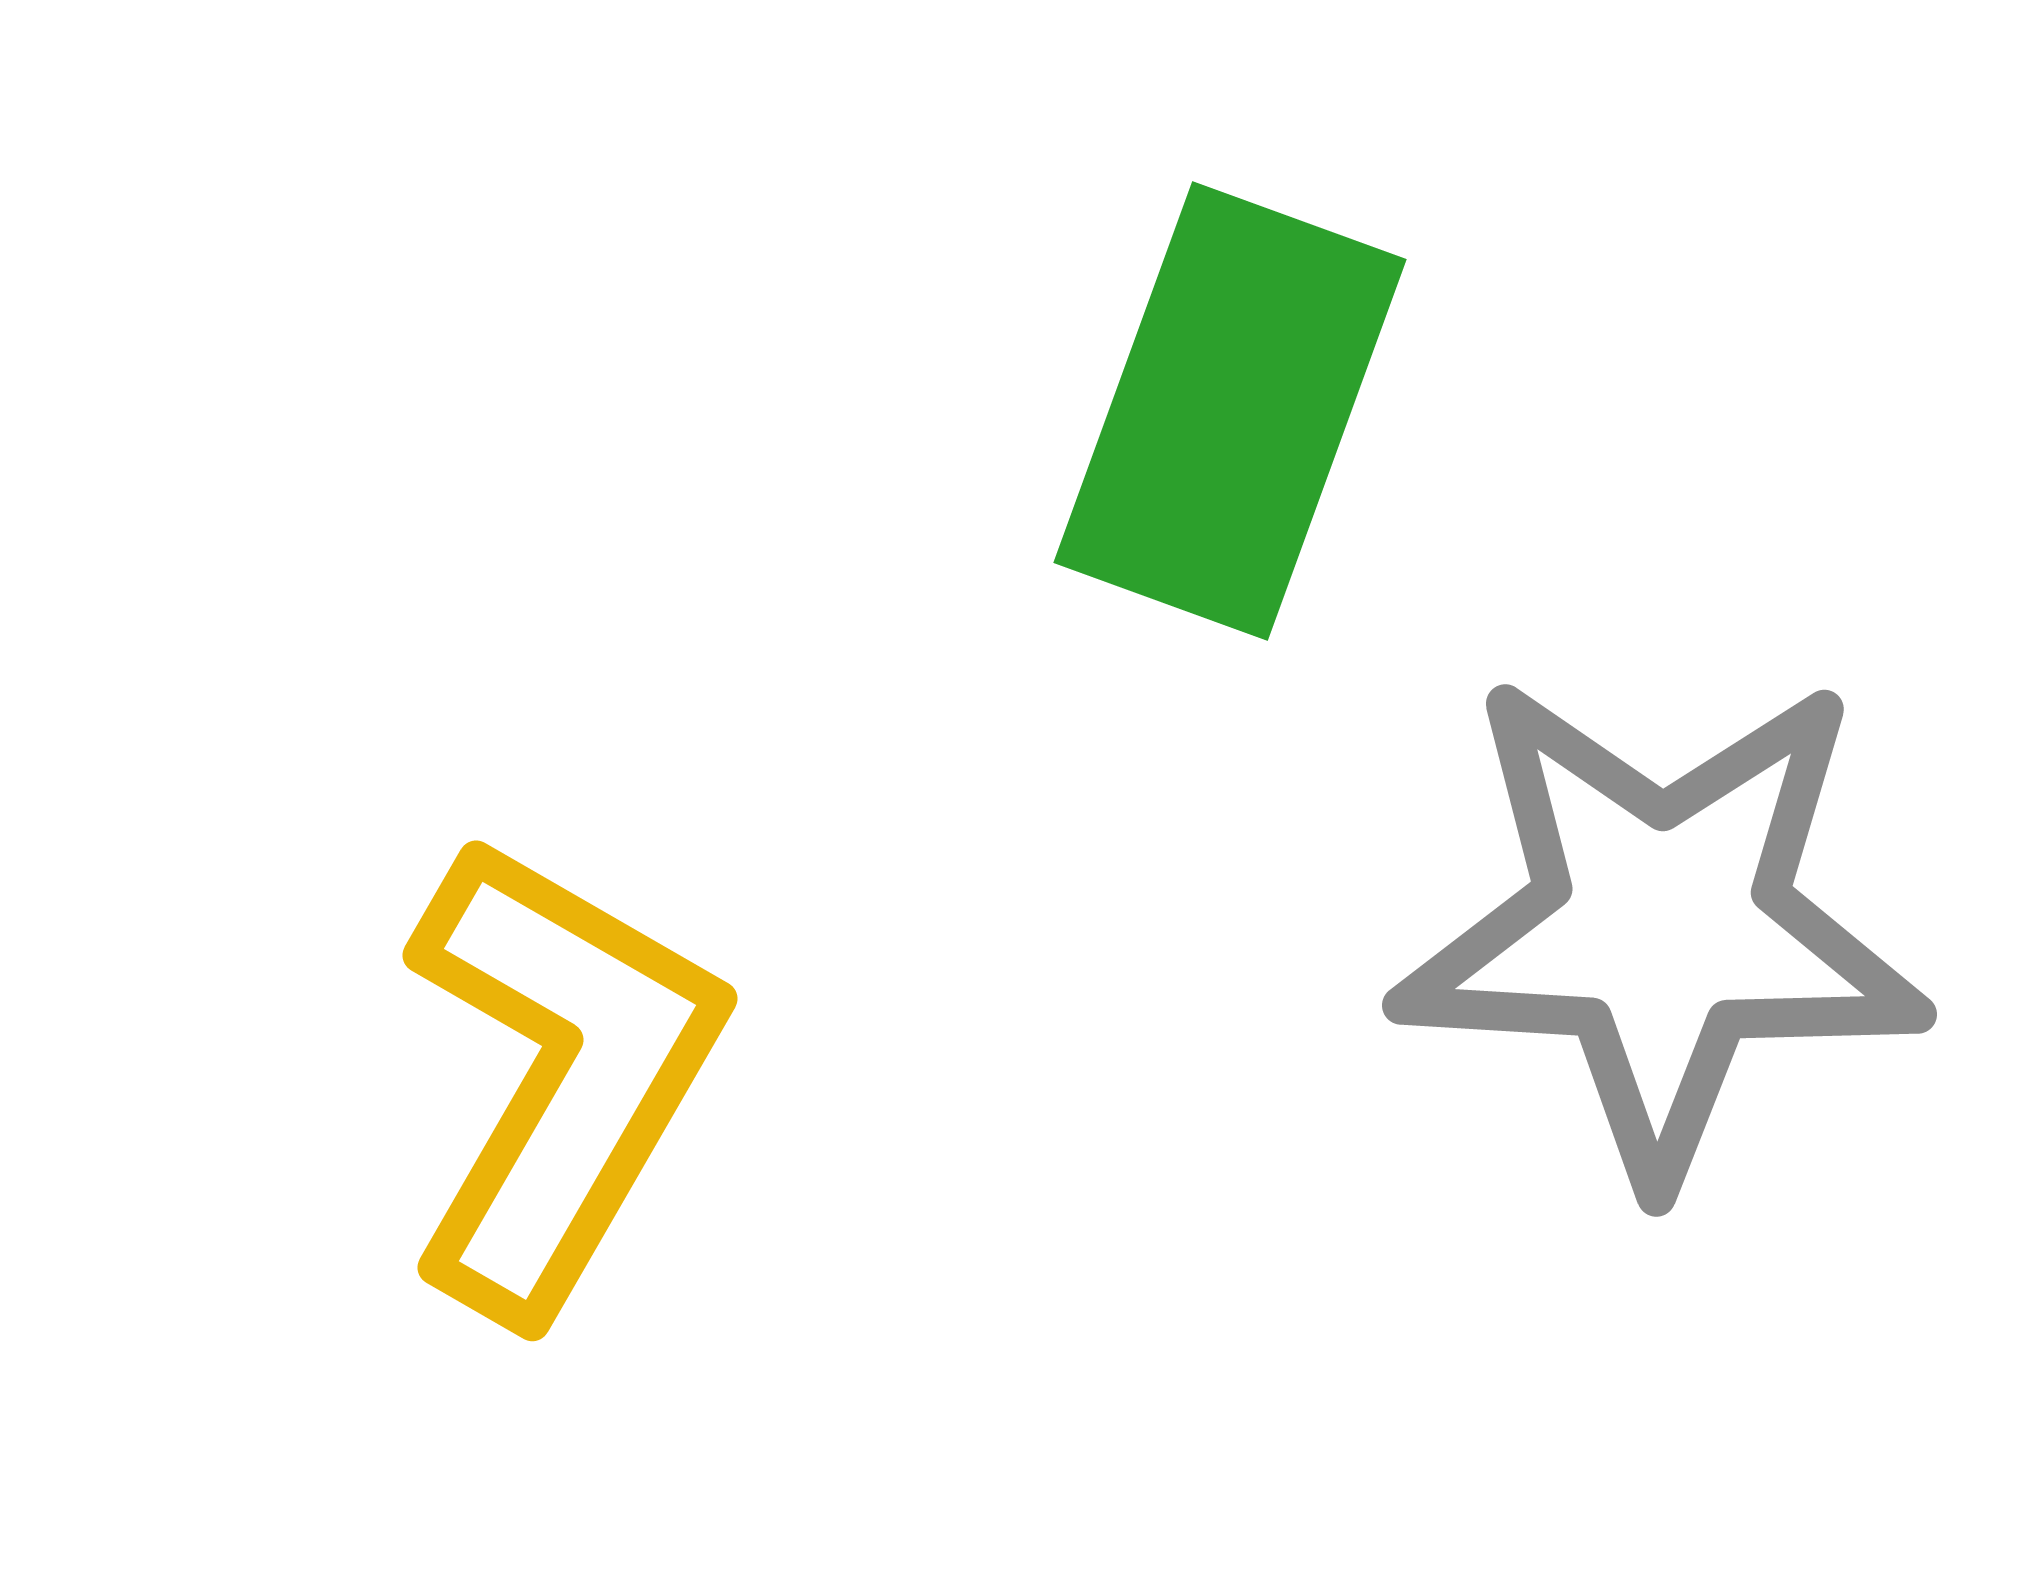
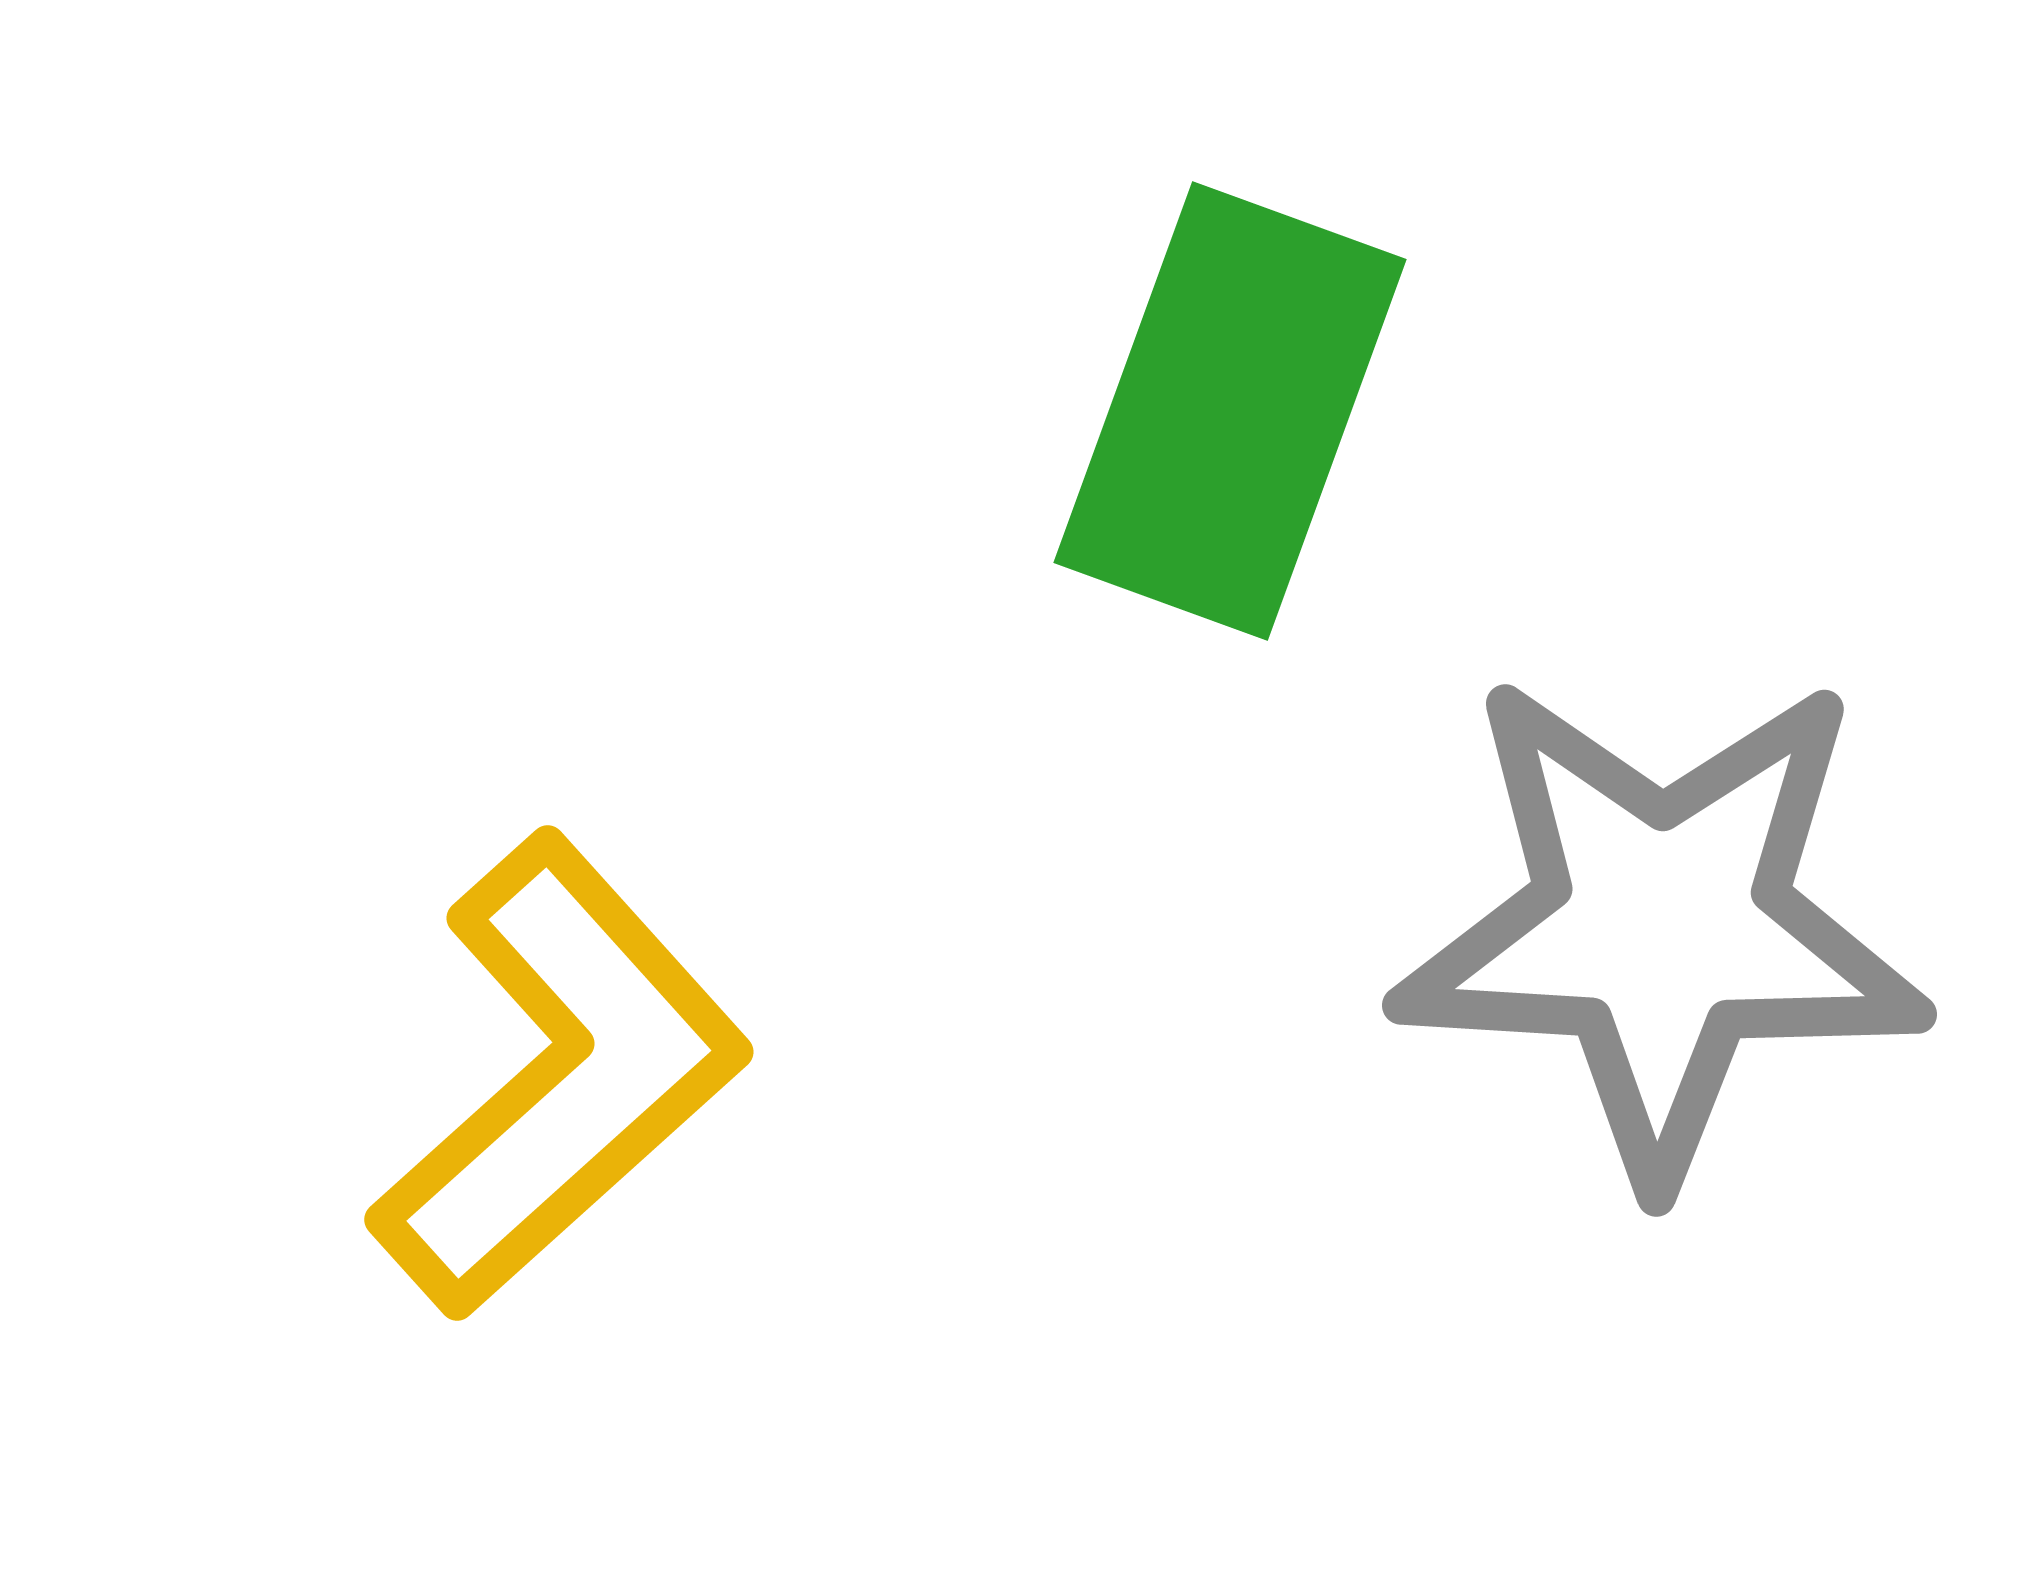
yellow L-shape: rotated 18 degrees clockwise
